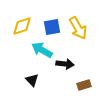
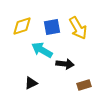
black triangle: moved 1 px left, 3 px down; rotated 48 degrees clockwise
